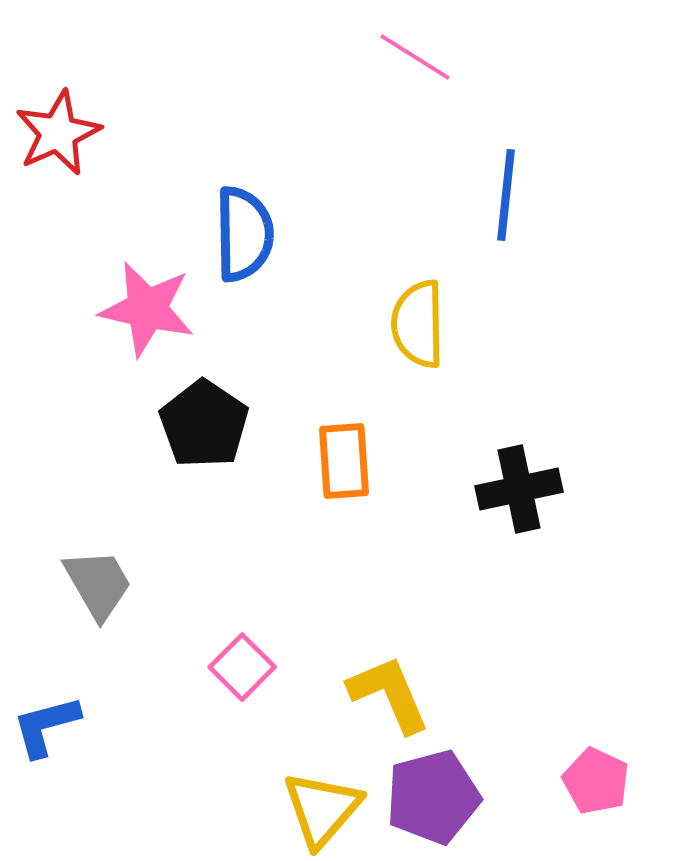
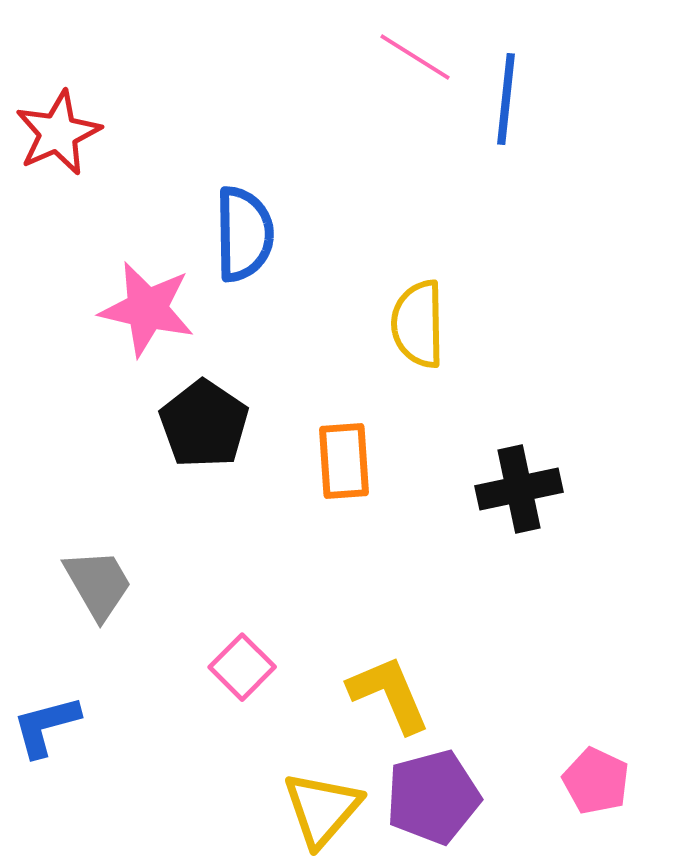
blue line: moved 96 px up
